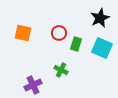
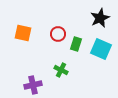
red circle: moved 1 px left, 1 px down
cyan square: moved 1 px left, 1 px down
purple cross: rotated 12 degrees clockwise
